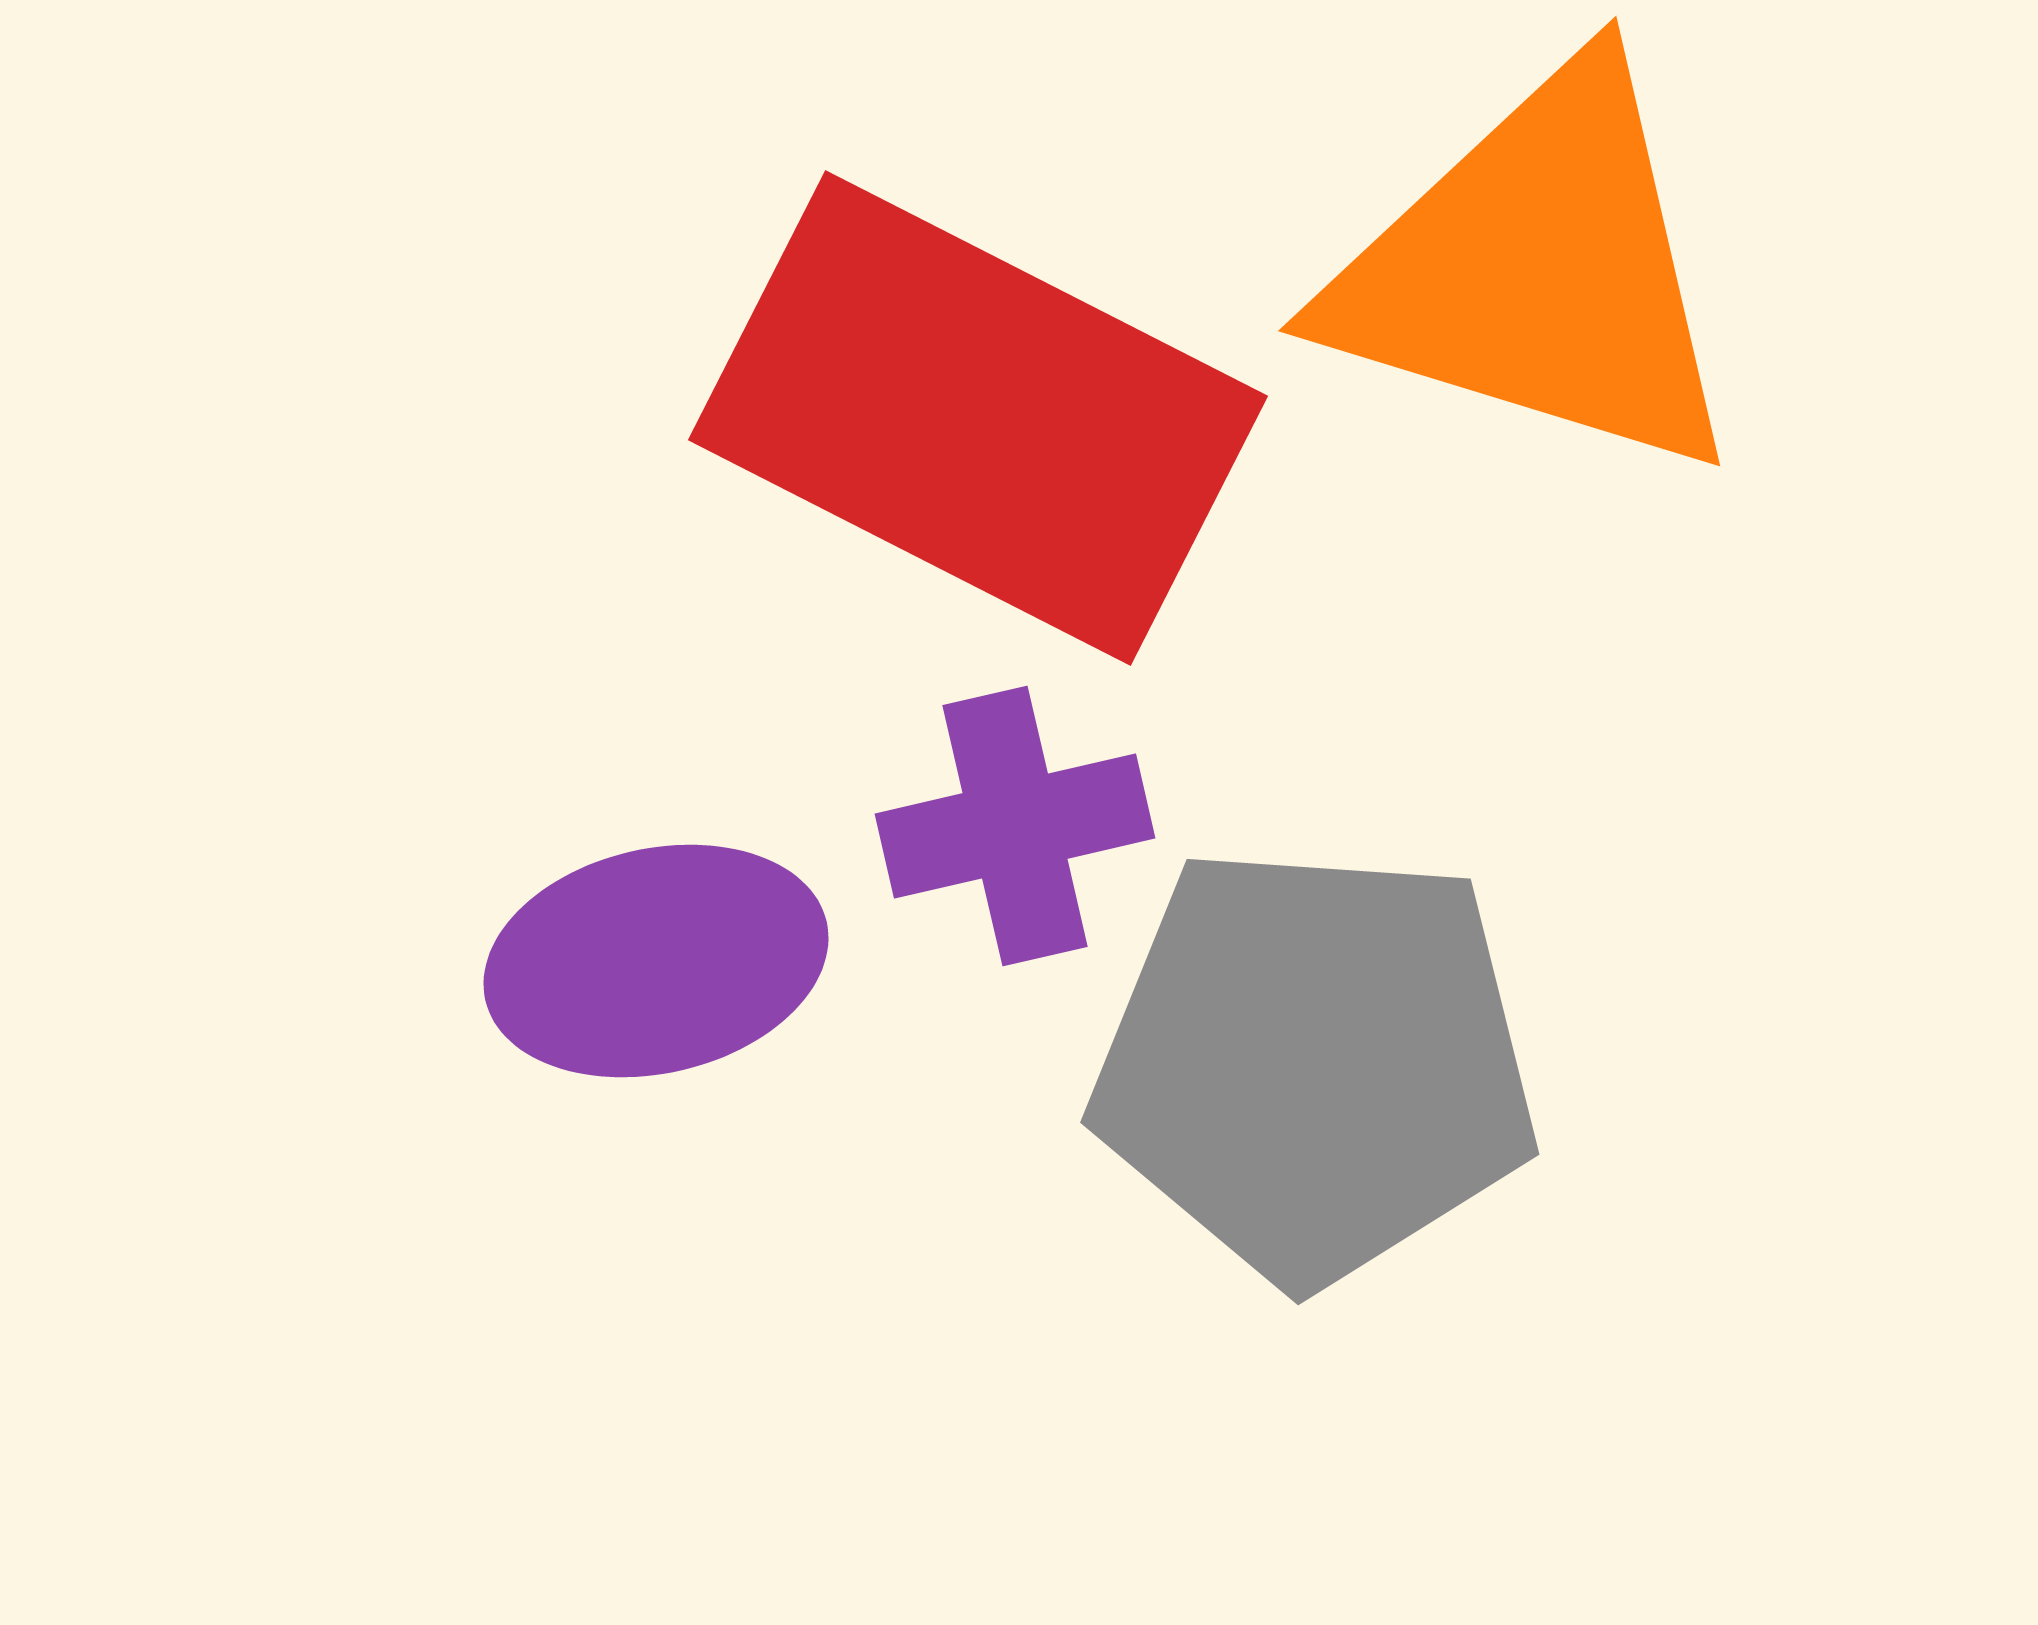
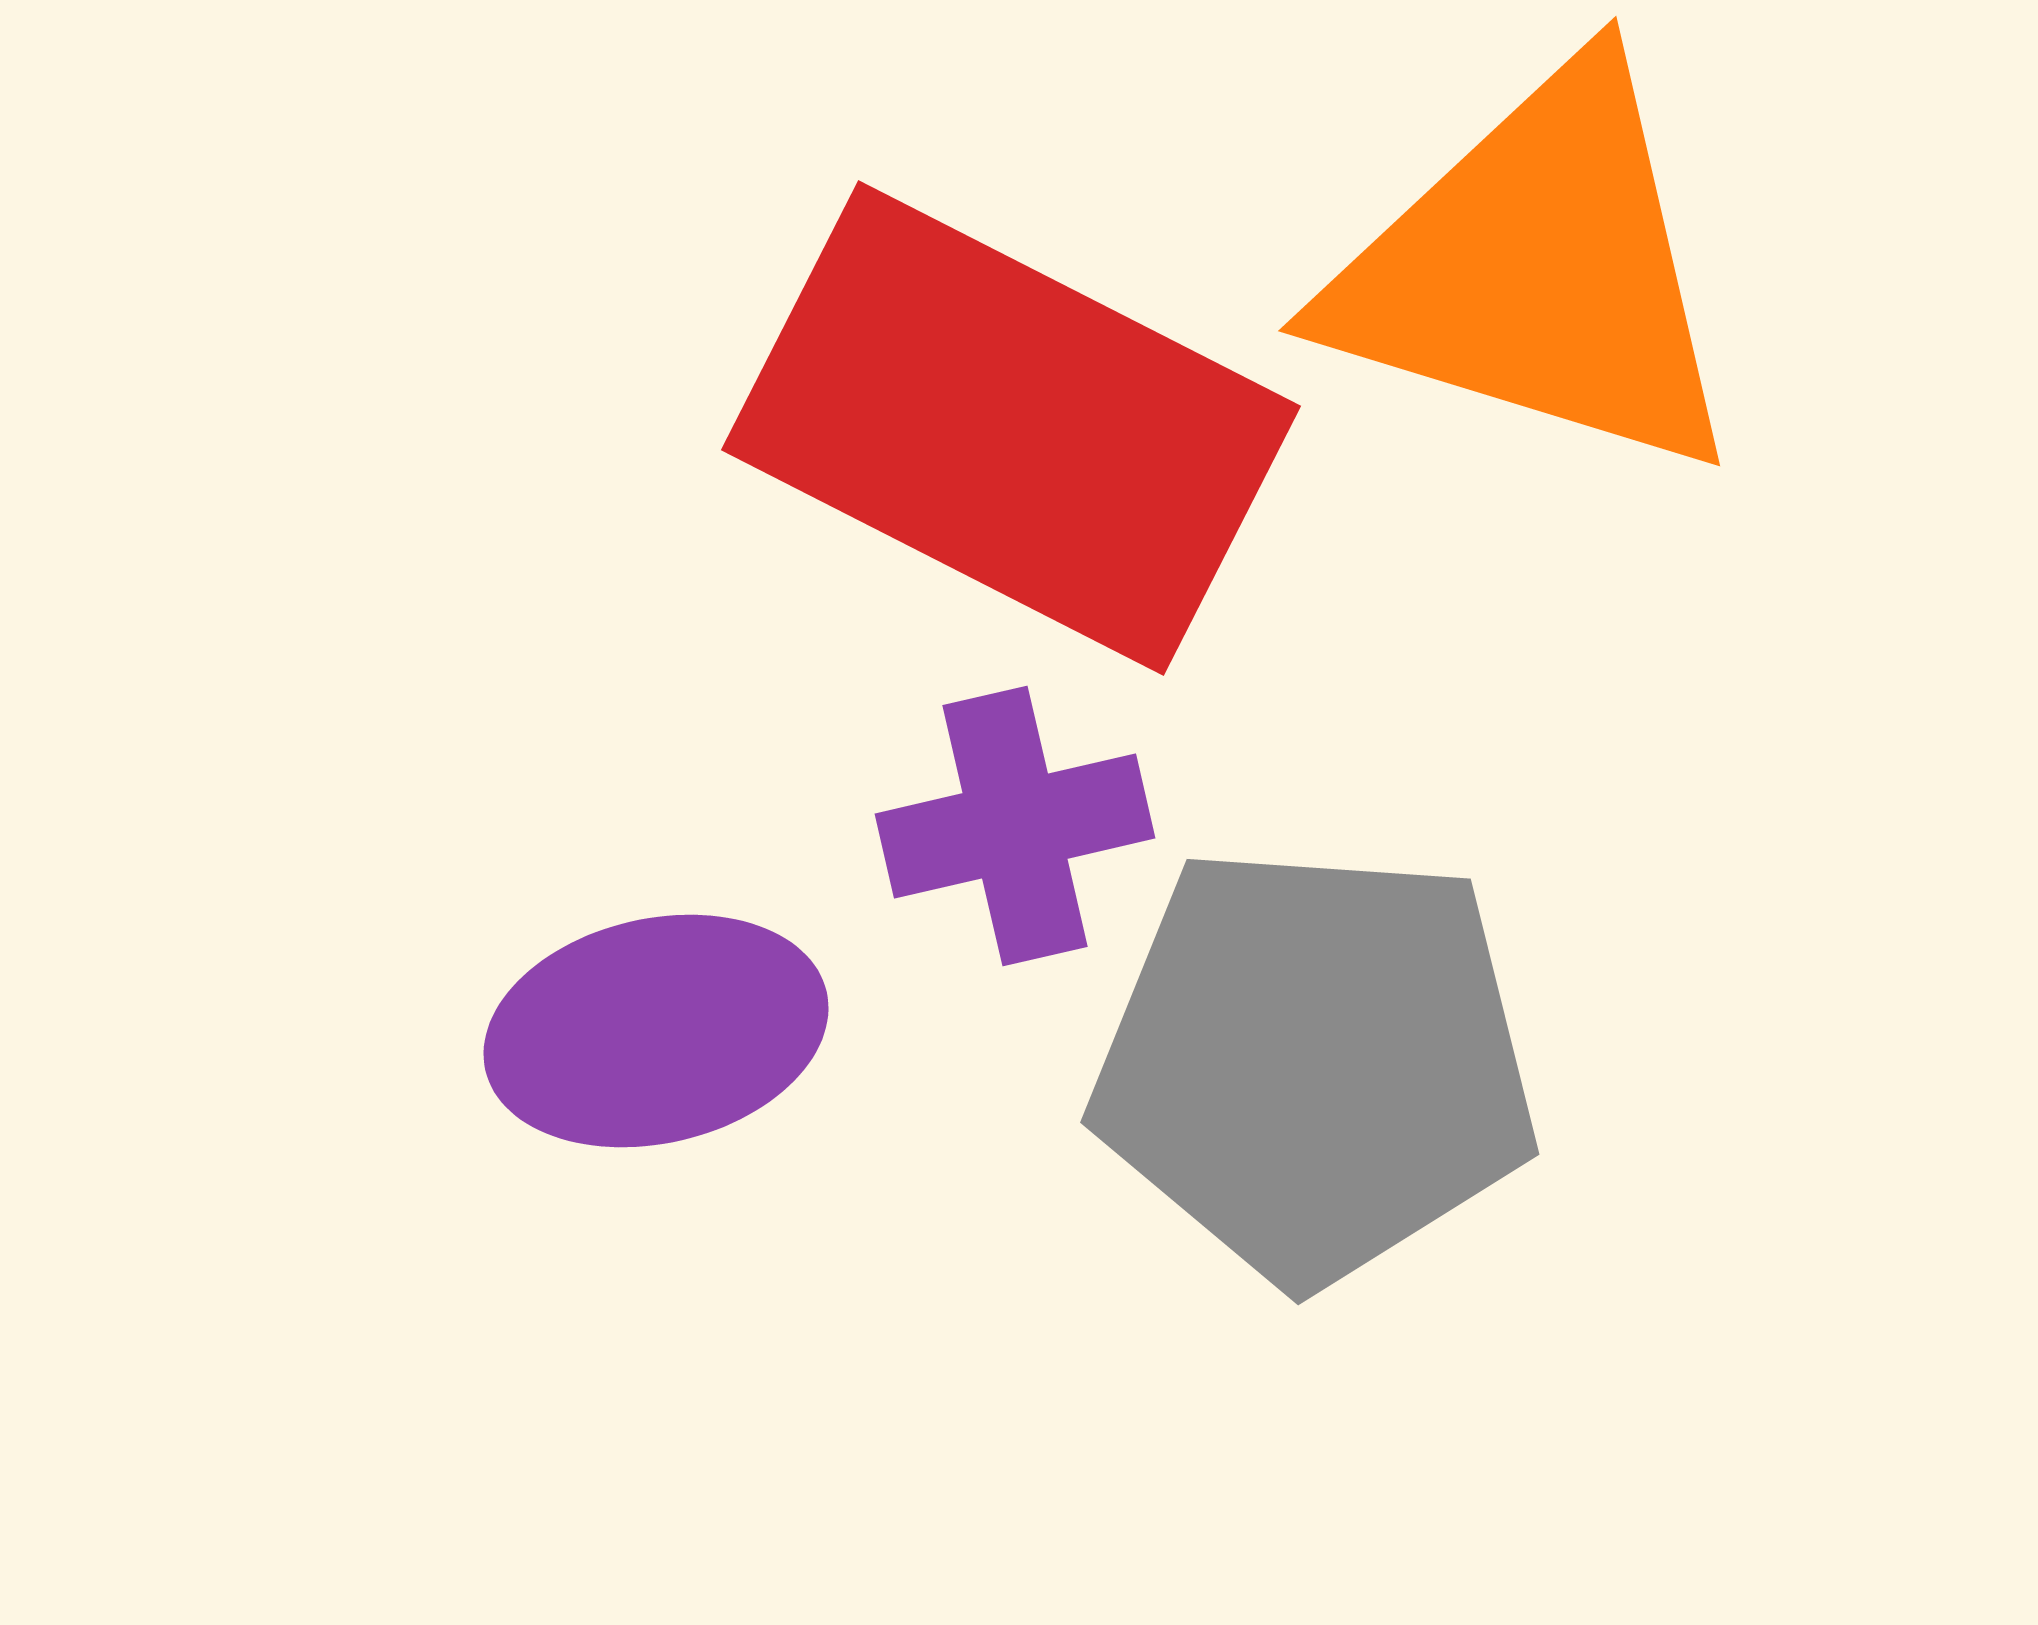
red rectangle: moved 33 px right, 10 px down
purple ellipse: moved 70 px down
